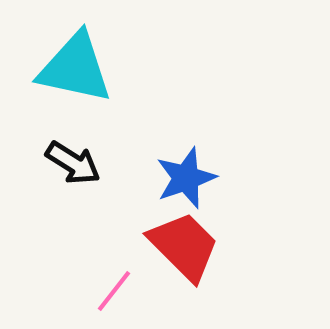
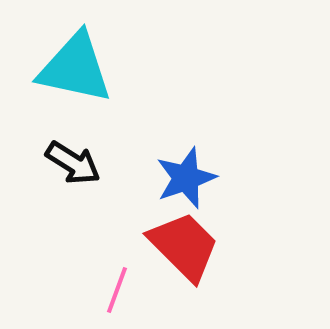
pink line: moved 3 px right, 1 px up; rotated 18 degrees counterclockwise
